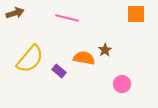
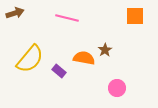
orange square: moved 1 px left, 2 px down
pink circle: moved 5 px left, 4 px down
